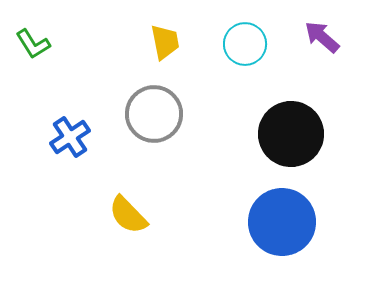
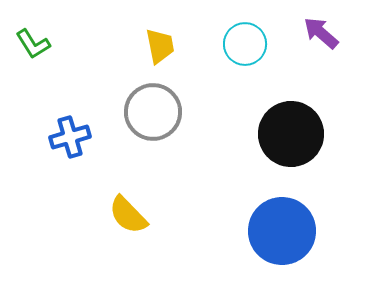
purple arrow: moved 1 px left, 4 px up
yellow trapezoid: moved 5 px left, 4 px down
gray circle: moved 1 px left, 2 px up
blue cross: rotated 18 degrees clockwise
blue circle: moved 9 px down
